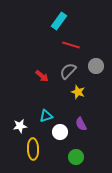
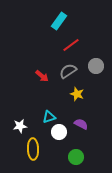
red line: rotated 54 degrees counterclockwise
gray semicircle: rotated 12 degrees clockwise
yellow star: moved 1 px left, 2 px down
cyan triangle: moved 3 px right, 1 px down
purple semicircle: rotated 144 degrees clockwise
white circle: moved 1 px left
